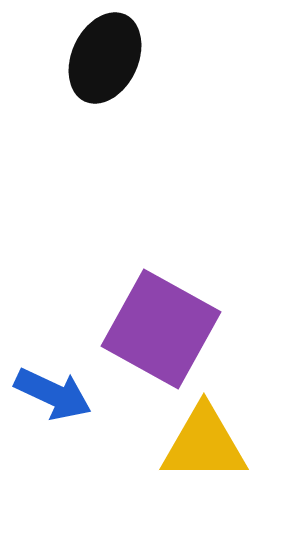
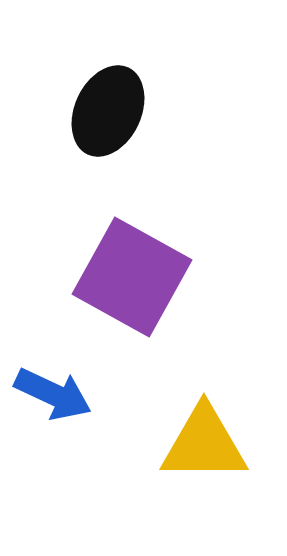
black ellipse: moved 3 px right, 53 px down
purple square: moved 29 px left, 52 px up
